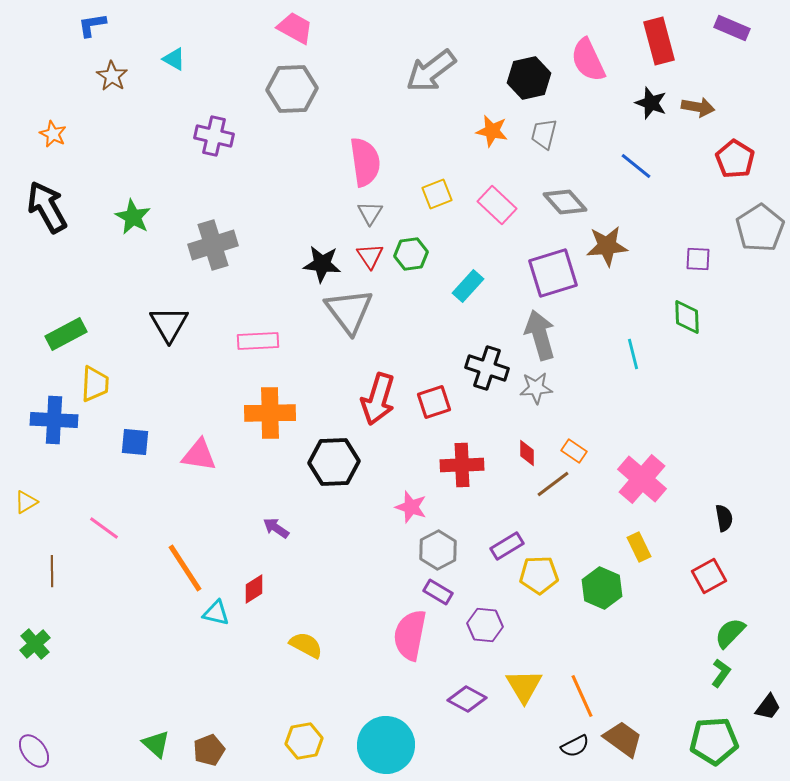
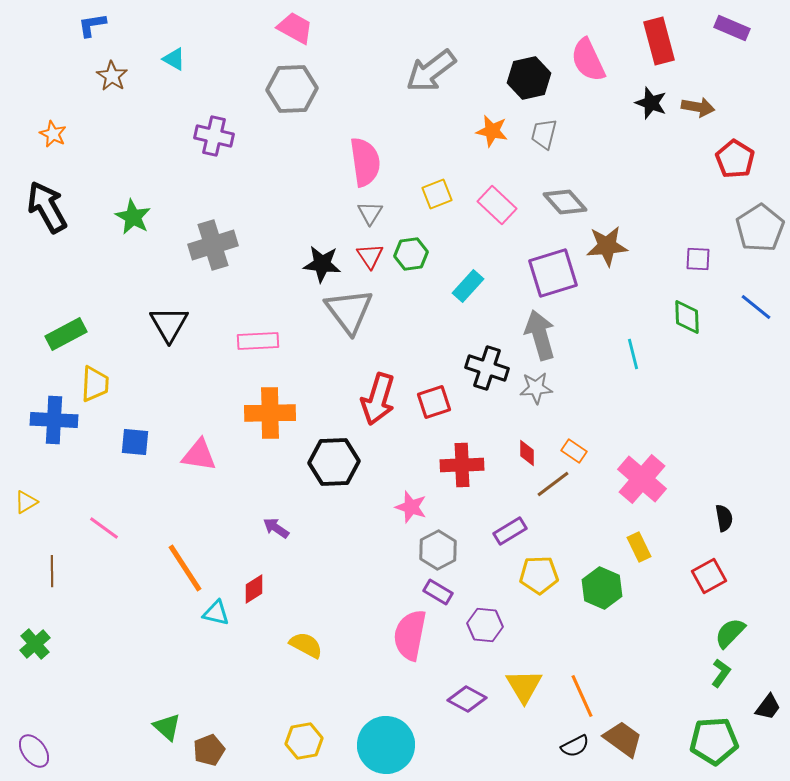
blue line at (636, 166): moved 120 px right, 141 px down
purple rectangle at (507, 546): moved 3 px right, 15 px up
green triangle at (156, 744): moved 11 px right, 17 px up
